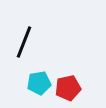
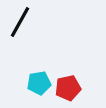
black line: moved 4 px left, 20 px up; rotated 8 degrees clockwise
